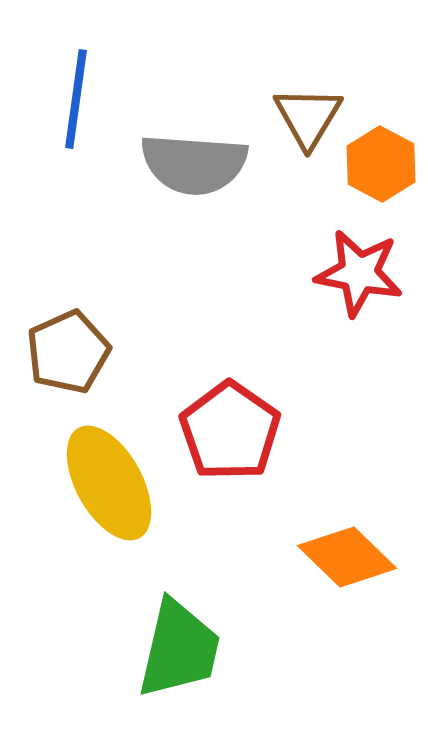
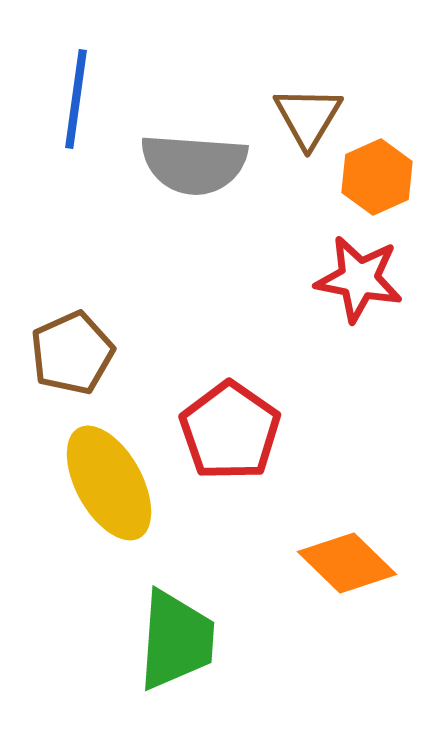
orange hexagon: moved 4 px left, 13 px down; rotated 8 degrees clockwise
red star: moved 6 px down
brown pentagon: moved 4 px right, 1 px down
orange diamond: moved 6 px down
green trapezoid: moved 3 px left, 9 px up; rotated 9 degrees counterclockwise
